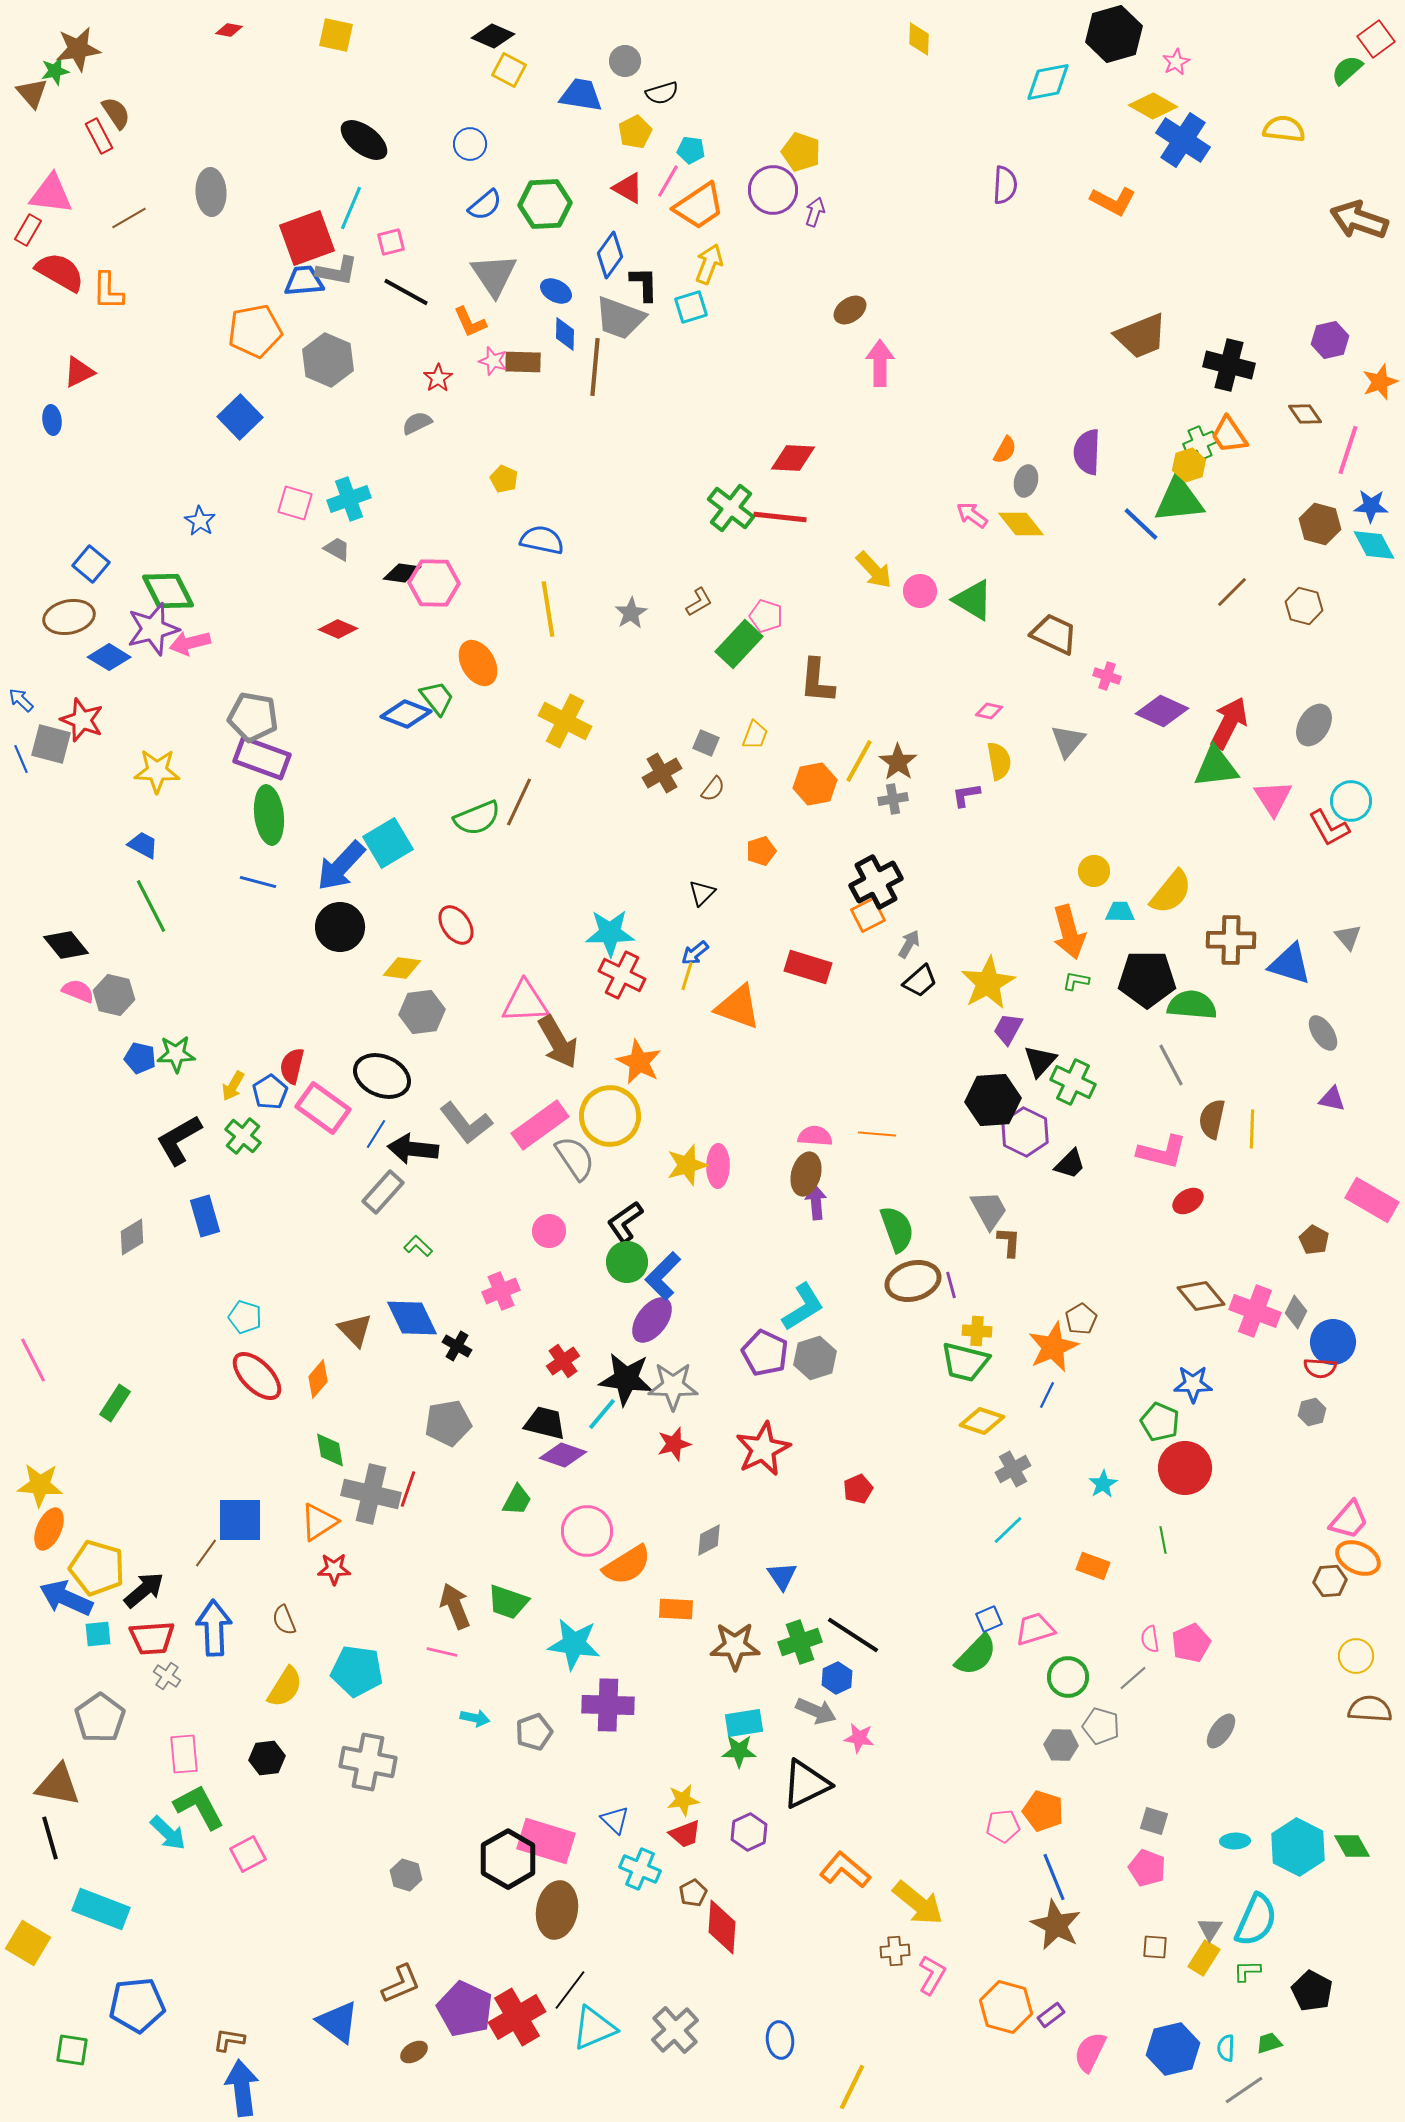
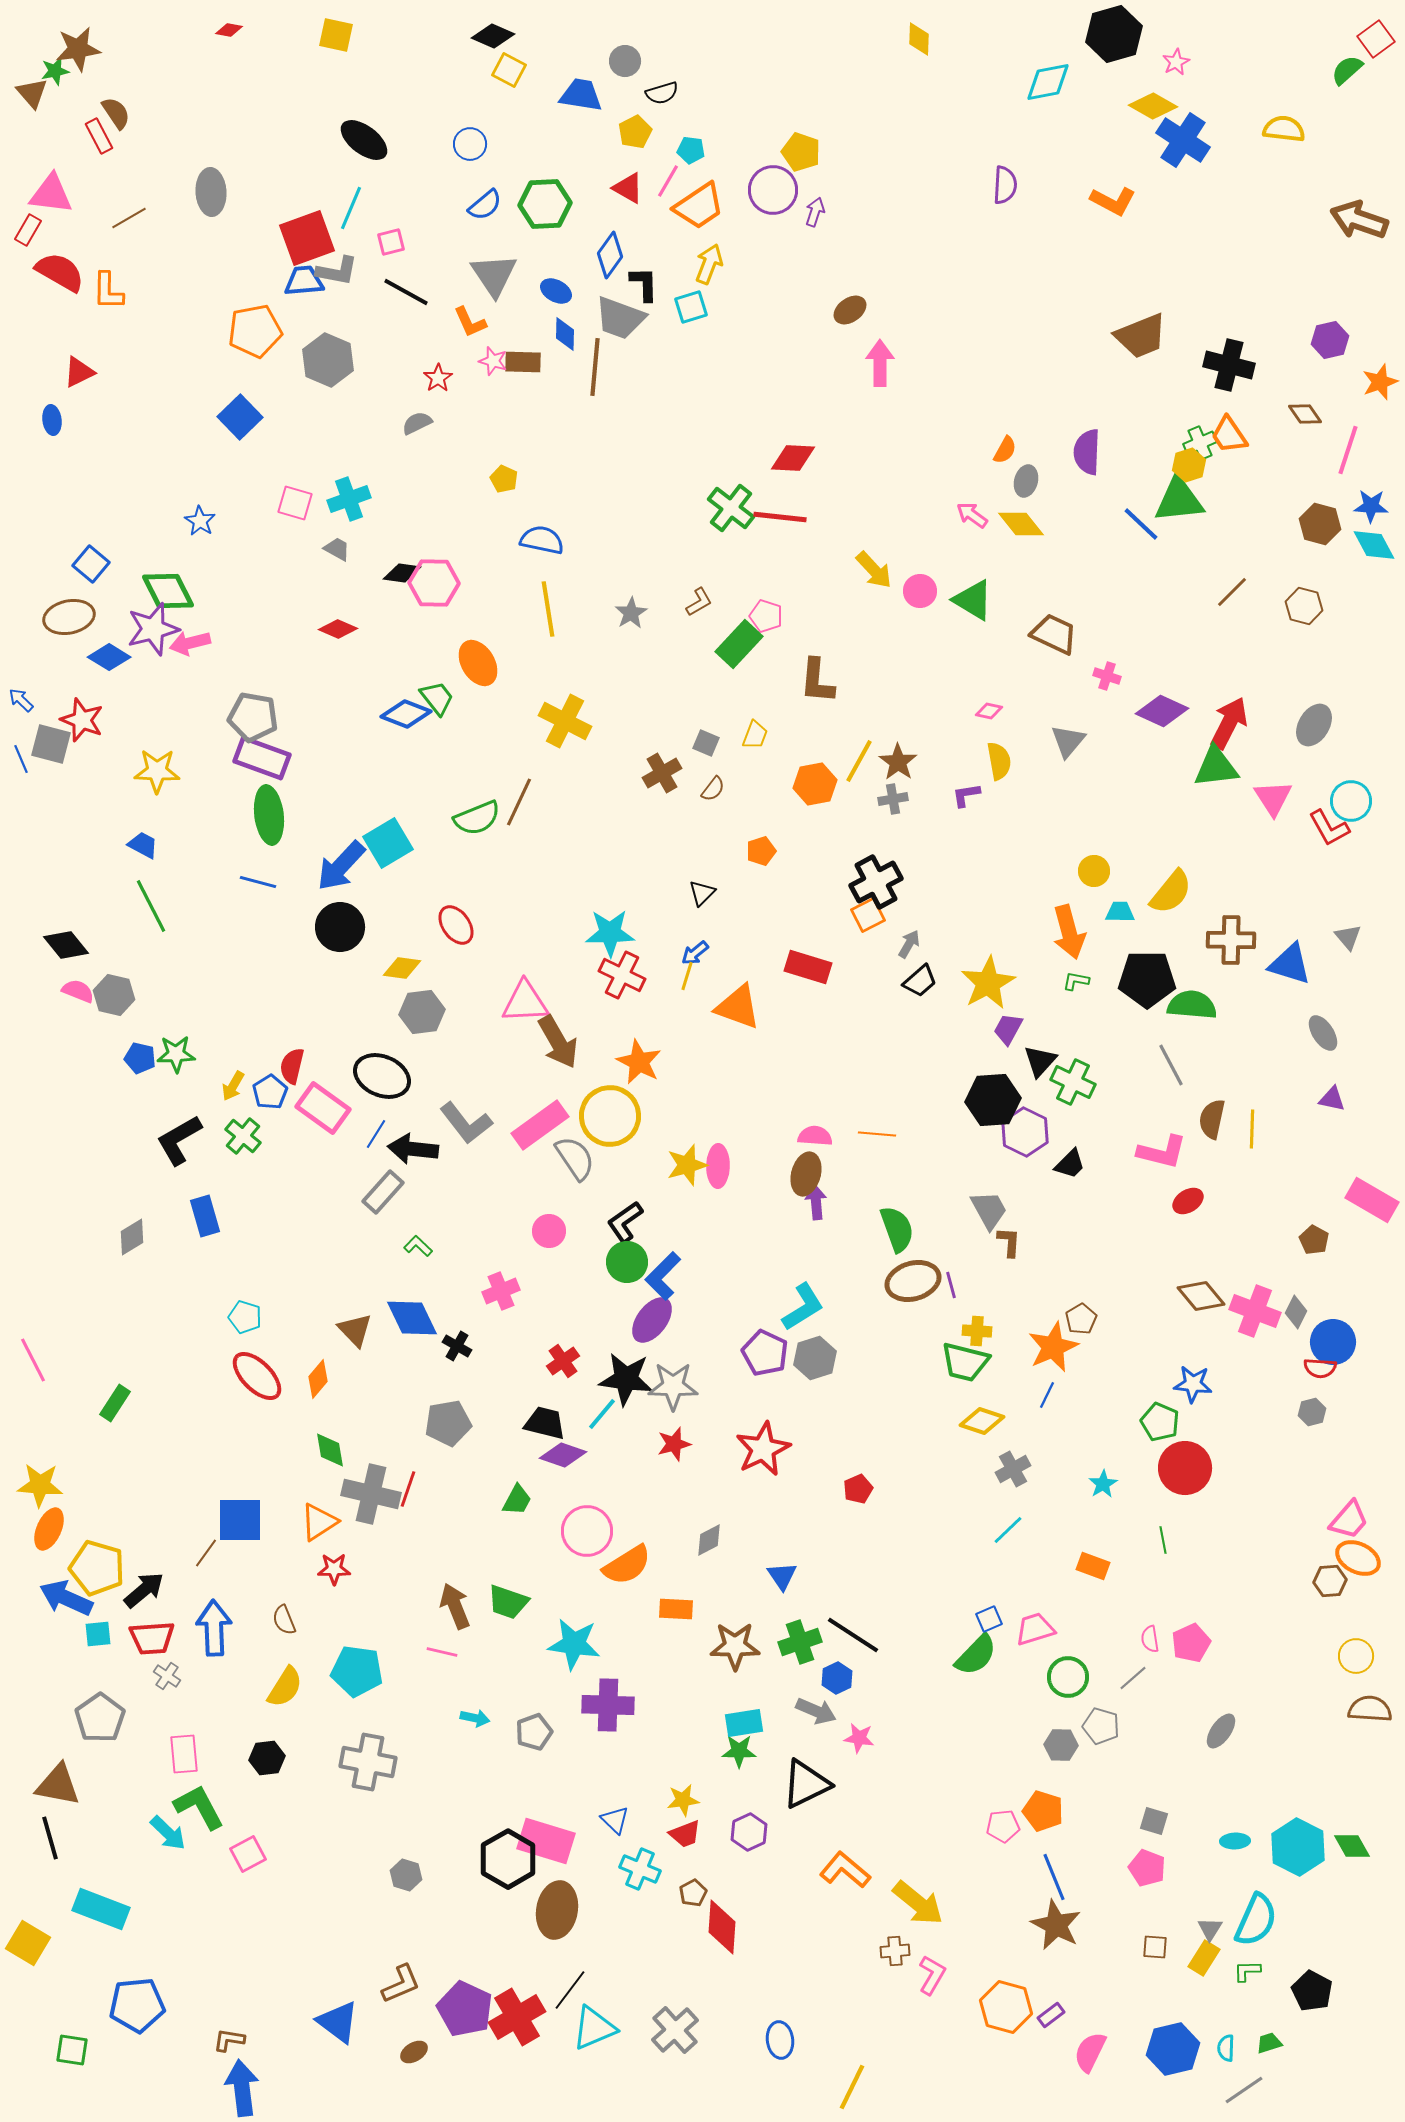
blue star at (1193, 1384): rotated 6 degrees clockwise
